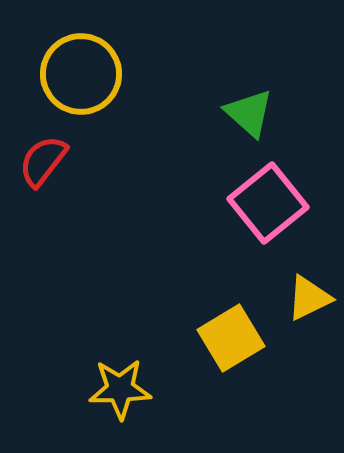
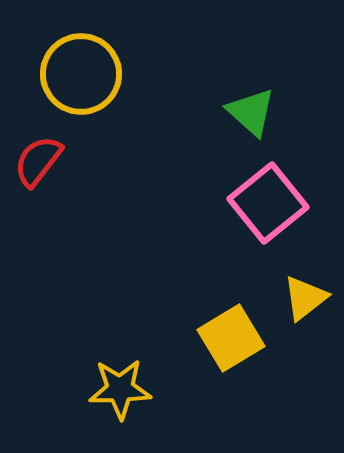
green triangle: moved 2 px right, 1 px up
red semicircle: moved 5 px left
yellow triangle: moved 4 px left; rotated 12 degrees counterclockwise
